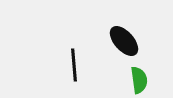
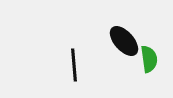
green semicircle: moved 10 px right, 21 px up
